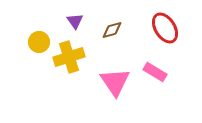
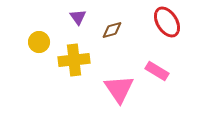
purple triangle: moved 3 px right, 4 px up
red ellipse: moved 2 px right, 6 px up
yellow cross: moved 5 px right, 3 px down; rotated 12 degrees clockwise
pink rectangle: moved 2 px right, 1 px up
pink triangle: moved 4 px right, 7 px down
